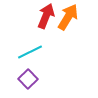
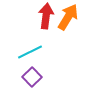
red arrow: rotated 15 degrees counterclockwise
purple square: moved 4 px right, 2 px up
